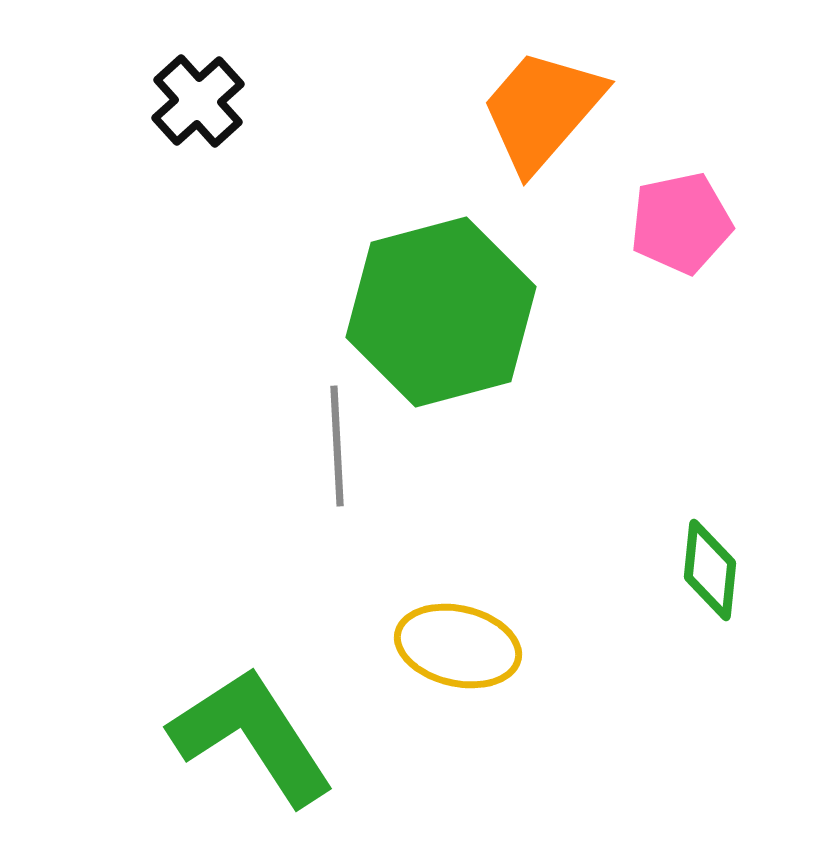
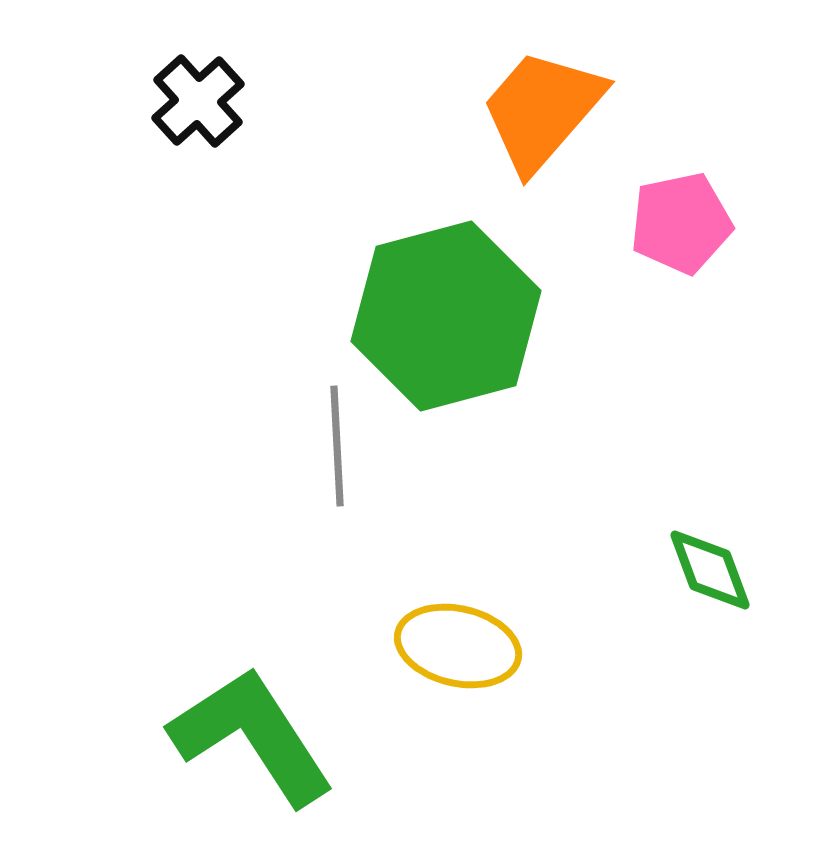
green hexagon: moved 5 px right, 4 px down
green diamond: rotated 26 degrees counterclockwise
